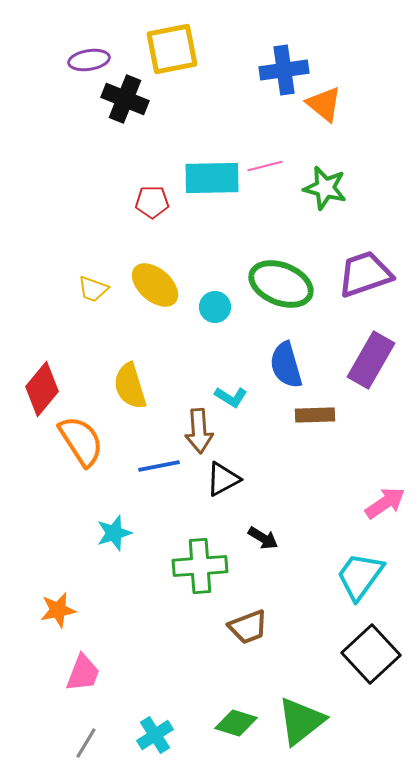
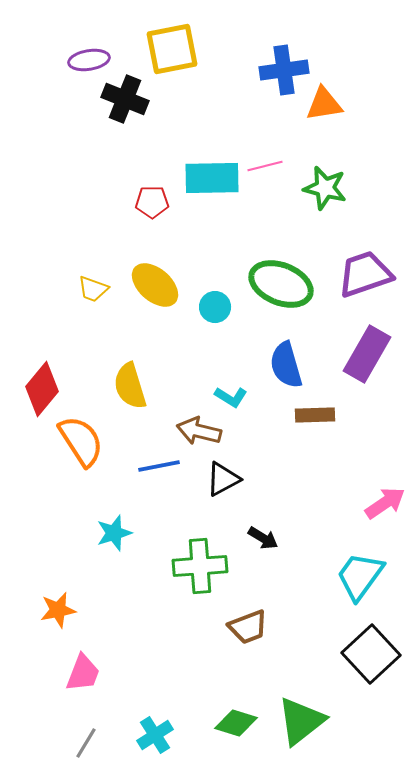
orange triangle: rotated 48 degrees counterclockwise
purple rectangle: moved 4 px left, 6 px up
brown arrow: rotated 108 degrees clockwise
